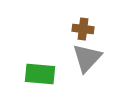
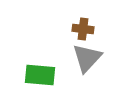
green rectangle: moved 1 px down
